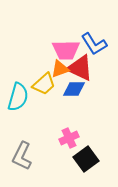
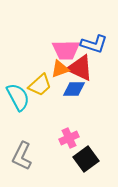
blue L-shape: rotated 40 degrees counterclockwise
yellow trapezoid: moved 4 px left, 1 px down
cyan semicircle: rotated 44 degrees counterclockwise
